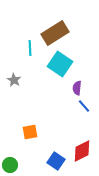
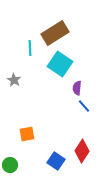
orange square: moved 3 px left, 2 px down
red diamond: rotated 30 degrees counterclockwise
